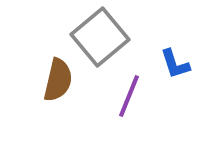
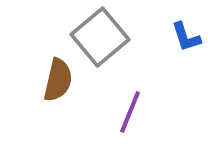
blue L-shape: moved 11 px right, 27 px up
purple line: moved 1 px right, 16 px down
